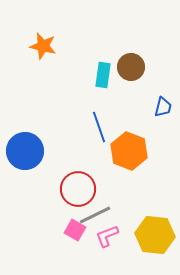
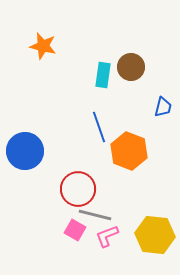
gray line: rotated 40 degrees clockwise
